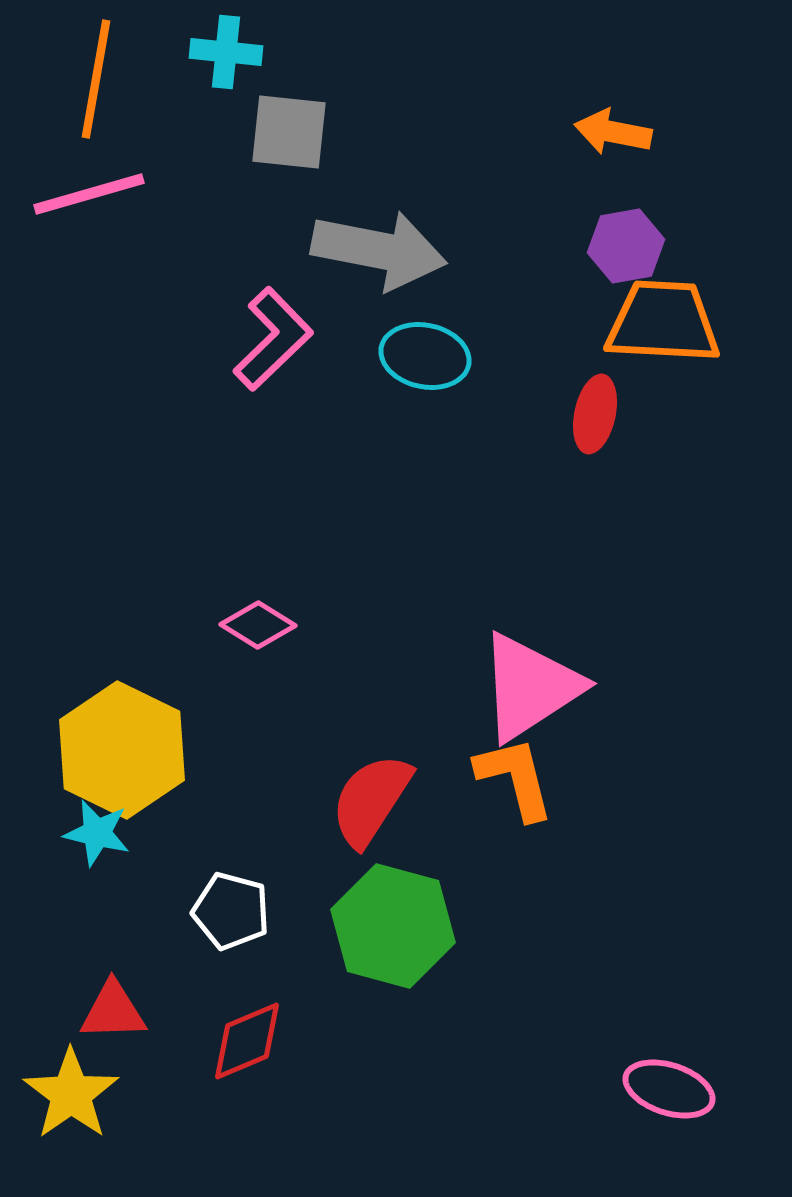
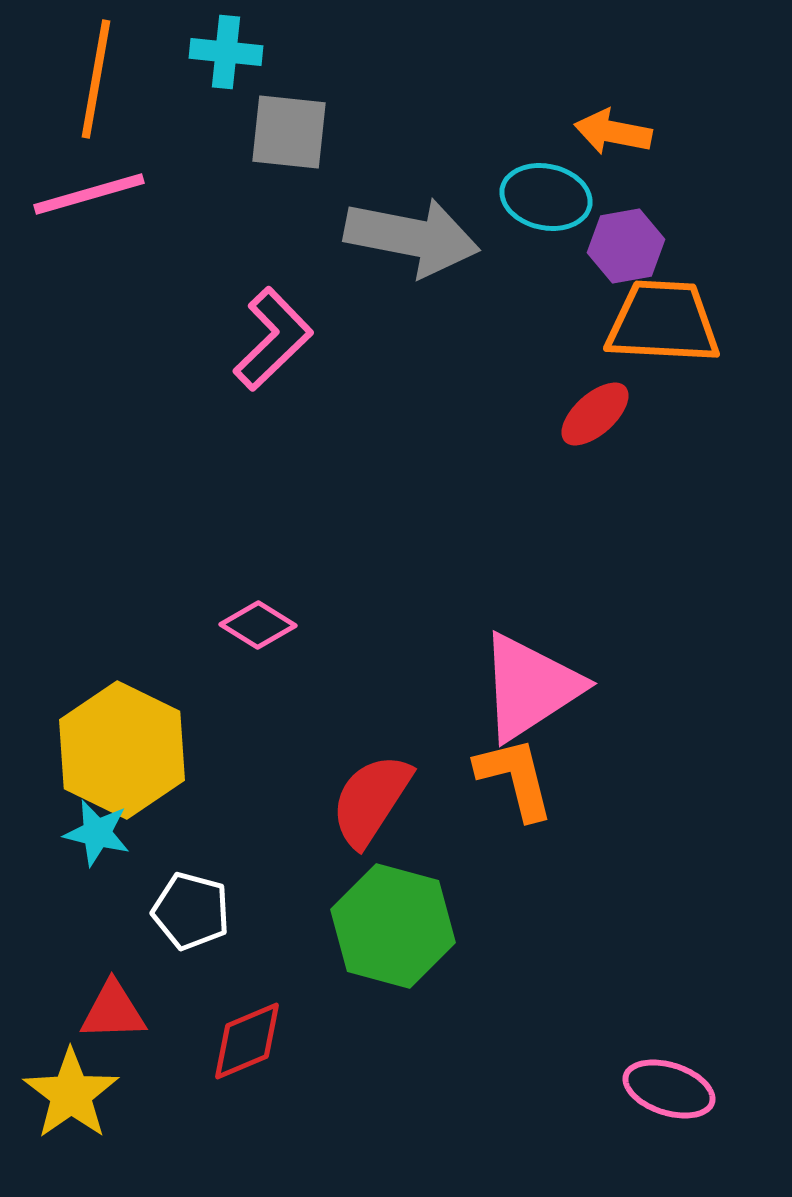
gray arrow: moved 33 px right, 13 px up
cyan ellipse: moved 121 px right, 159 px up
red ellipse: rotated 36 degrees clockwise
white pentagon: moved 40 px left
